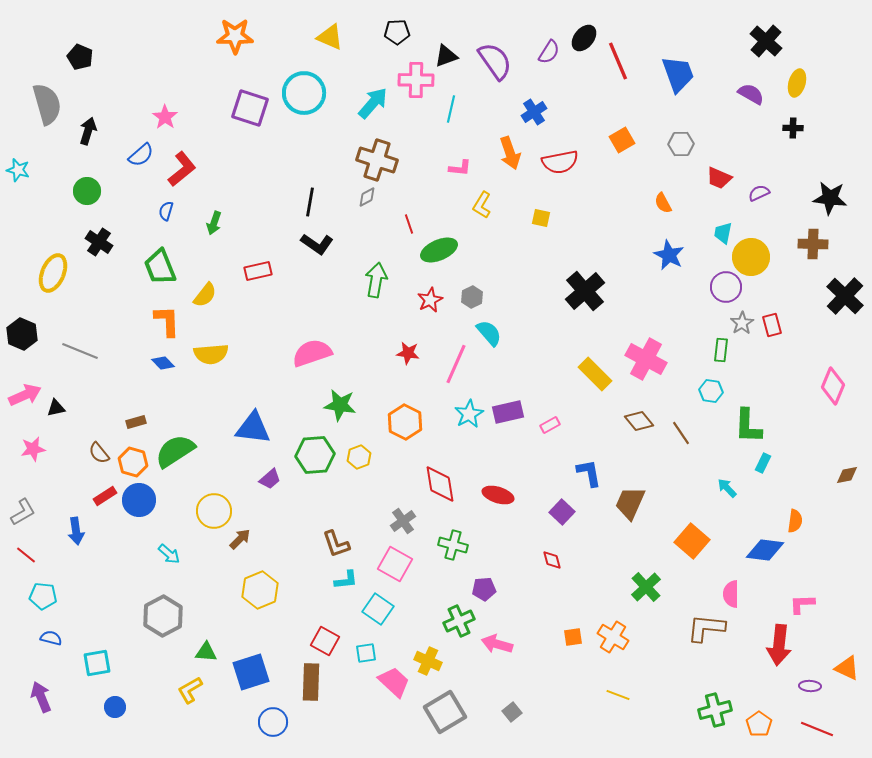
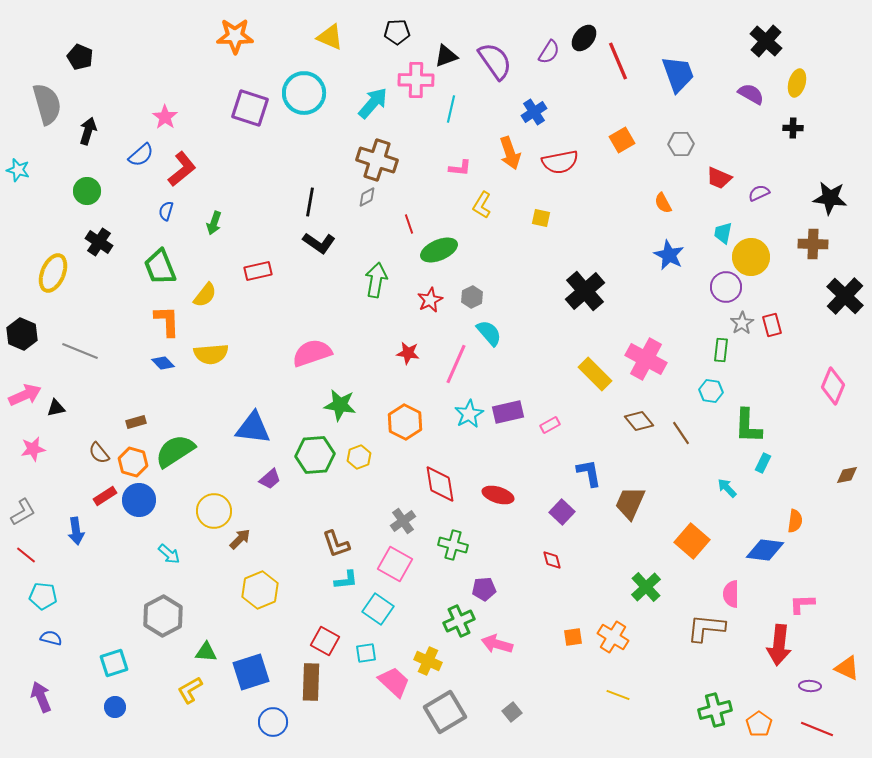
black L-shape at (317, 244): moved 2 px right, 1 px up
cyan square at (97, 663): moved 17 px right; rotated 8 degrees counterclockwise
